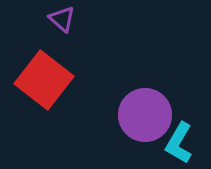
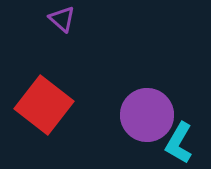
red square: moved 25 px down
purple circle: moved 2 px right
